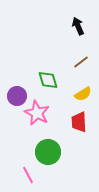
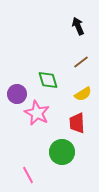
purple circle: moved 2 px up
red trapezoid: moved 2 px left, 1 px down
green circle: moved 14 px right
